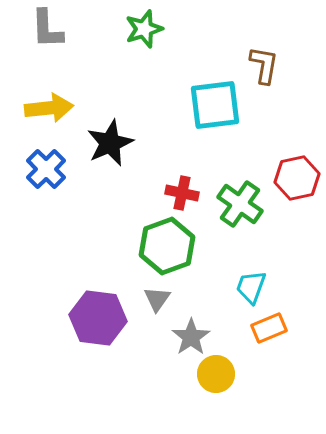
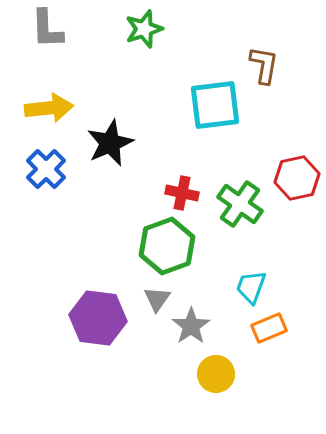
gray star: moved 11 px up
